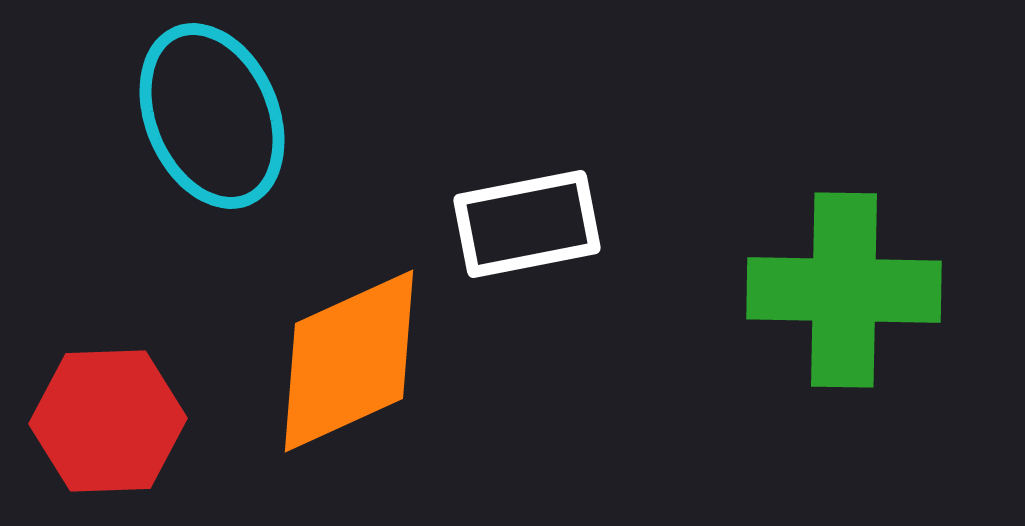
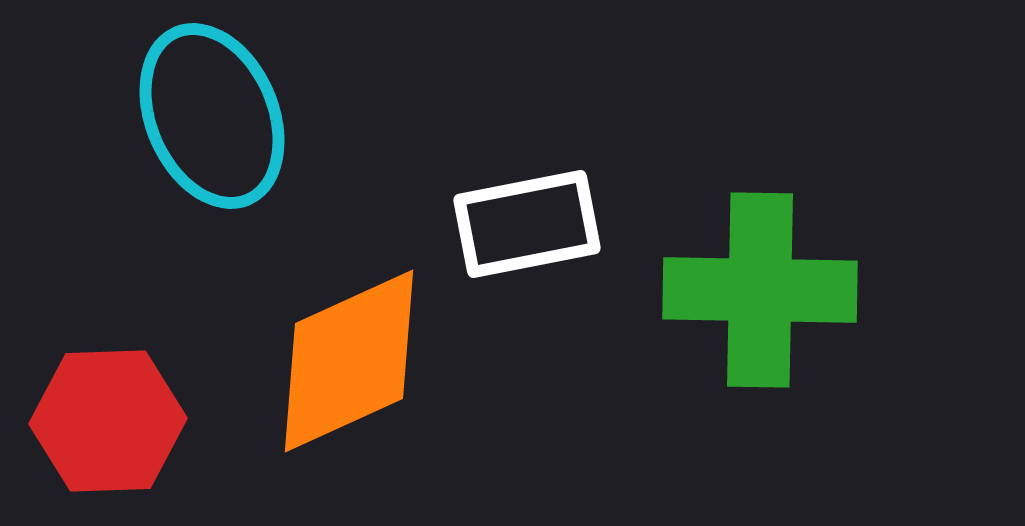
green cross: moved 84 px left
